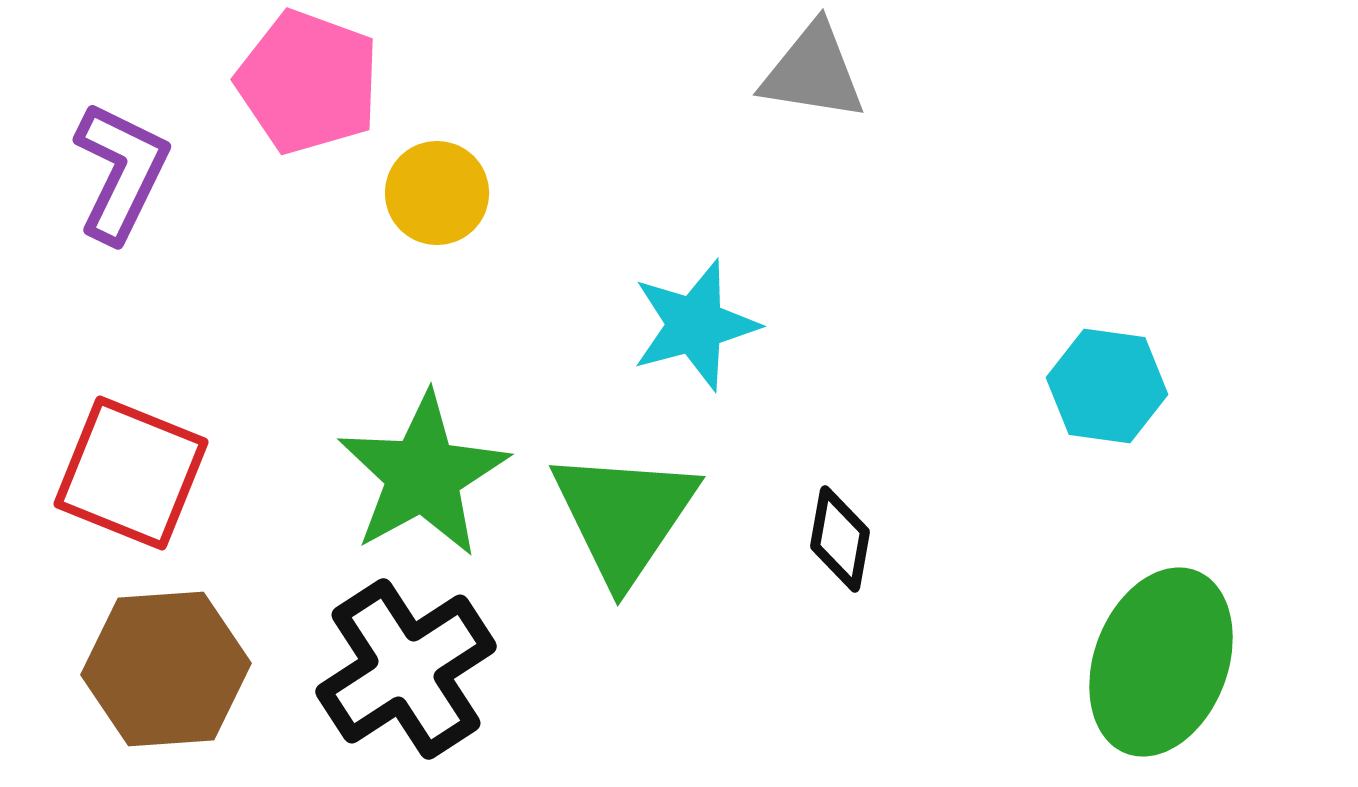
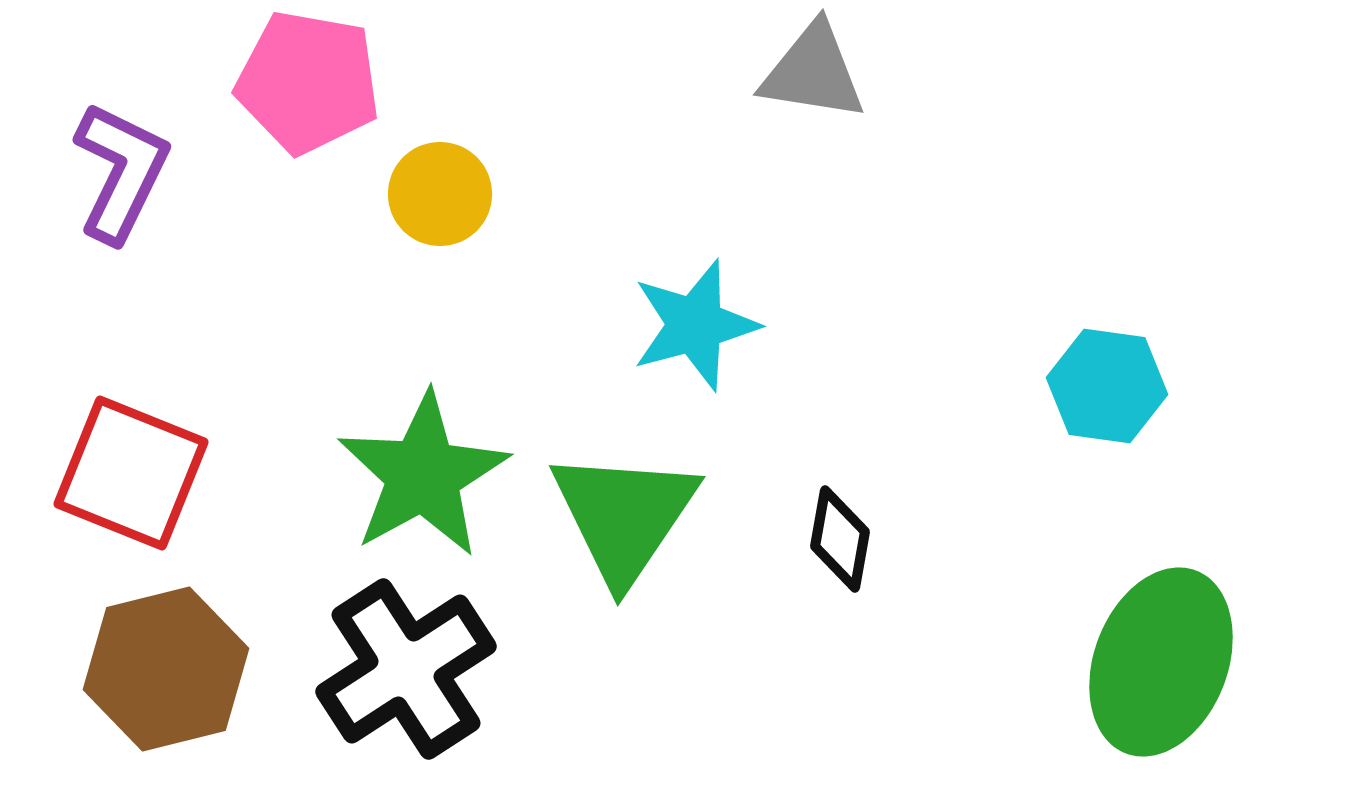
pink pentagon: rotated 10 degrees counterclockwise
yellow circle: moved 3 px right, 1 px down
brown hexagon: rotated 10 degrees counterclockwise
